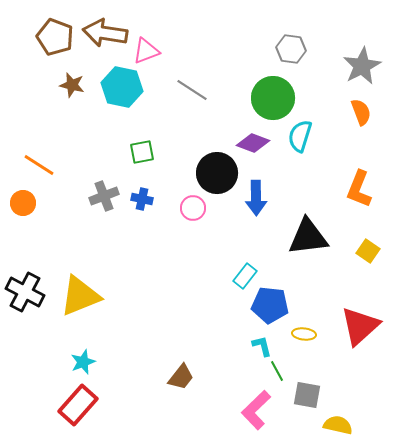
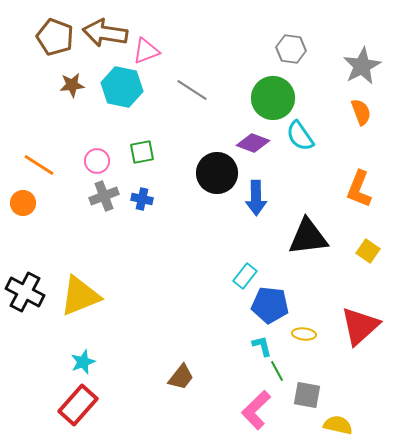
brown star: rotated 20 degrees counterclockwise
cyan semicircle: rotated 52 degrees counterclockwise
pink circle: moved 96 px left, 47 px up
